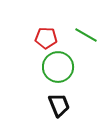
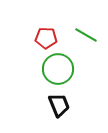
green circle: moved 2 px down
